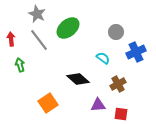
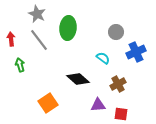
green ellipse: rotated 45 degrees counterclockwise
